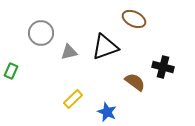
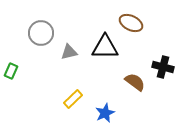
brown ellipse: moved 3 px left, 4 px down
black triangle: rotated 20 degrees clockwise
blue star: moved 2 px left, 1 px down; rotated 24 degrees clockwise
